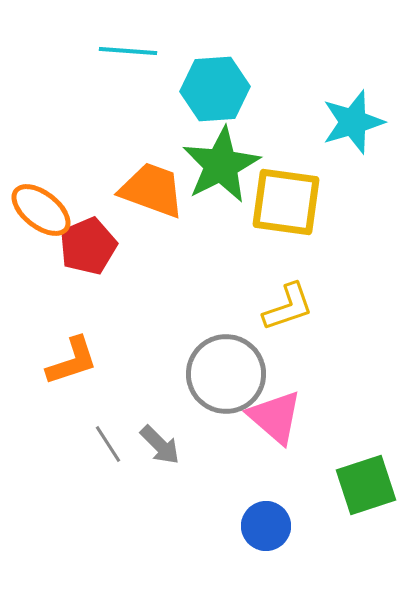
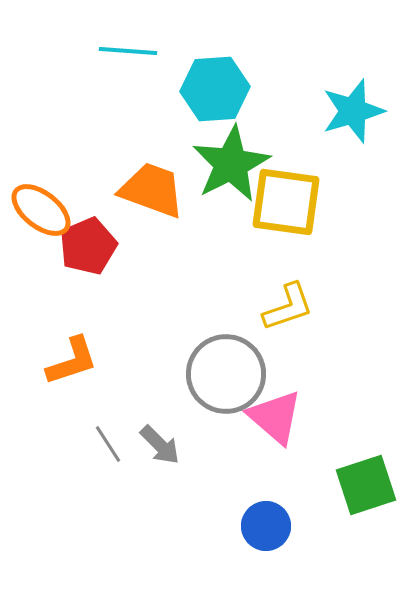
cyan star: moved 11 px up
green star: moved 10 px right, 1 px up
